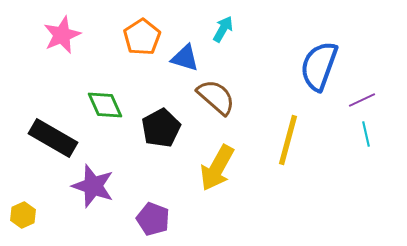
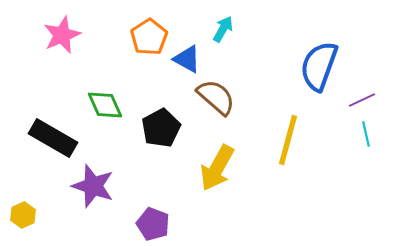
orange pentagon: moved 7 px right
blue triangle: moved 2 px right, 1 px down; rotated 12 degrees clockwise
purple pentagon: moved 5 px down
